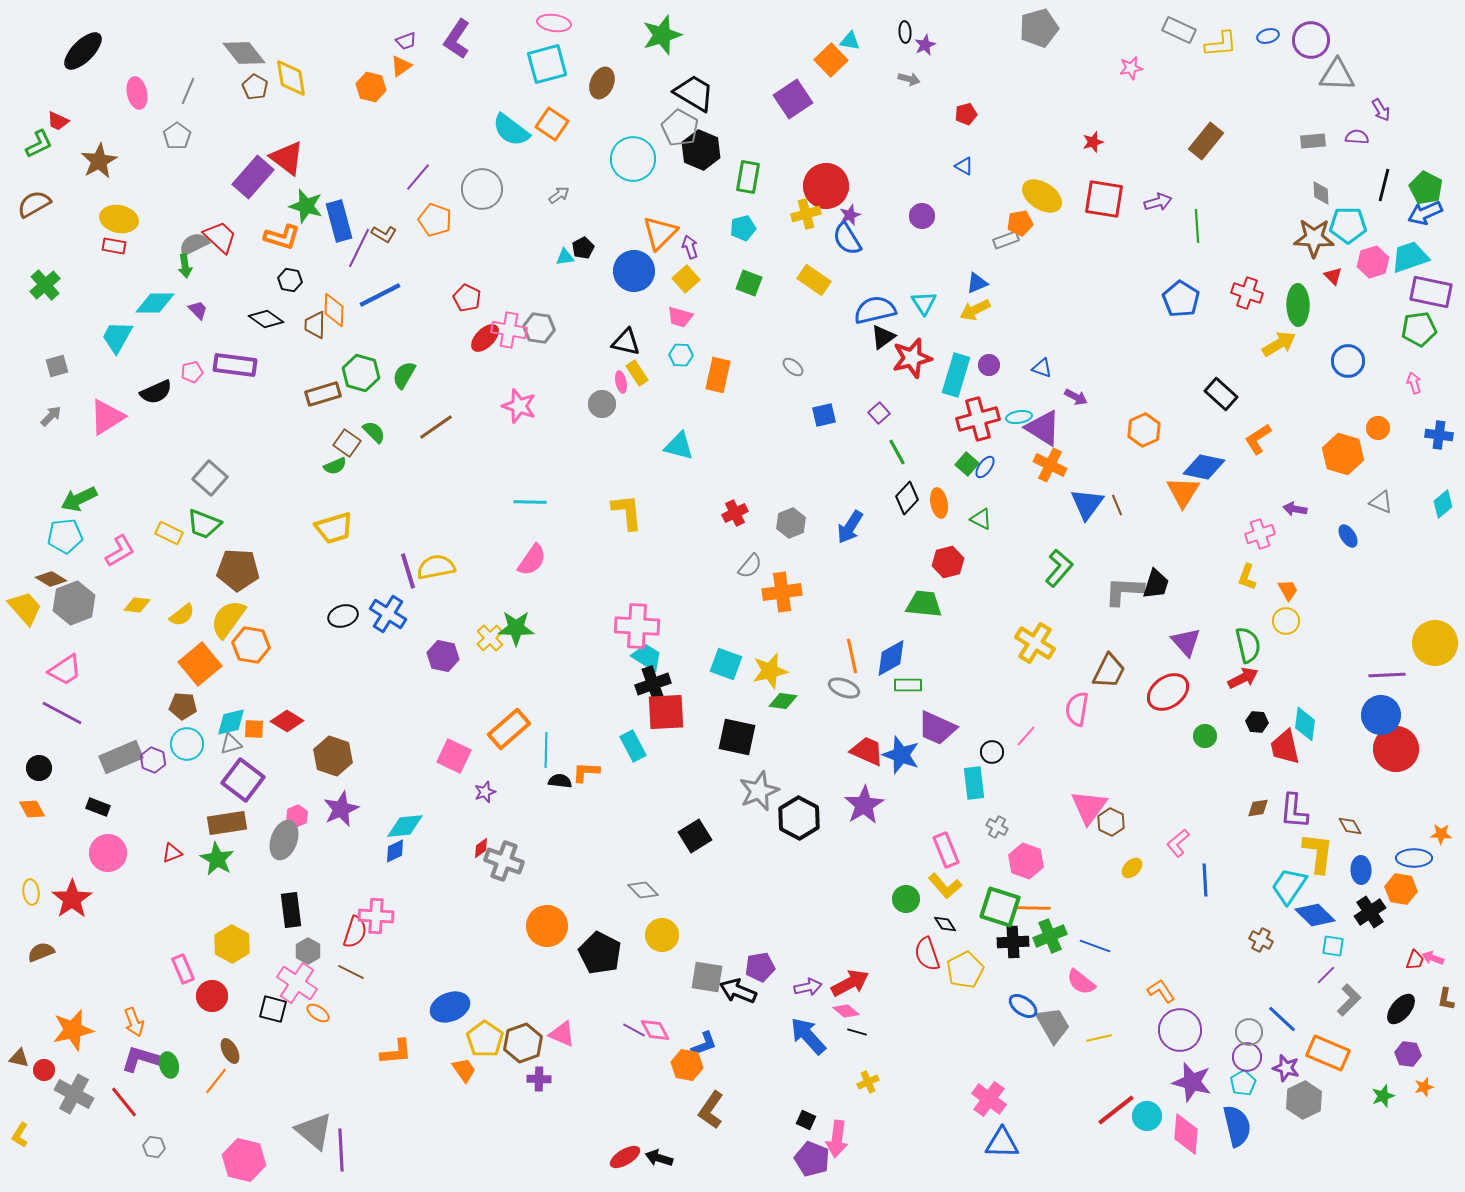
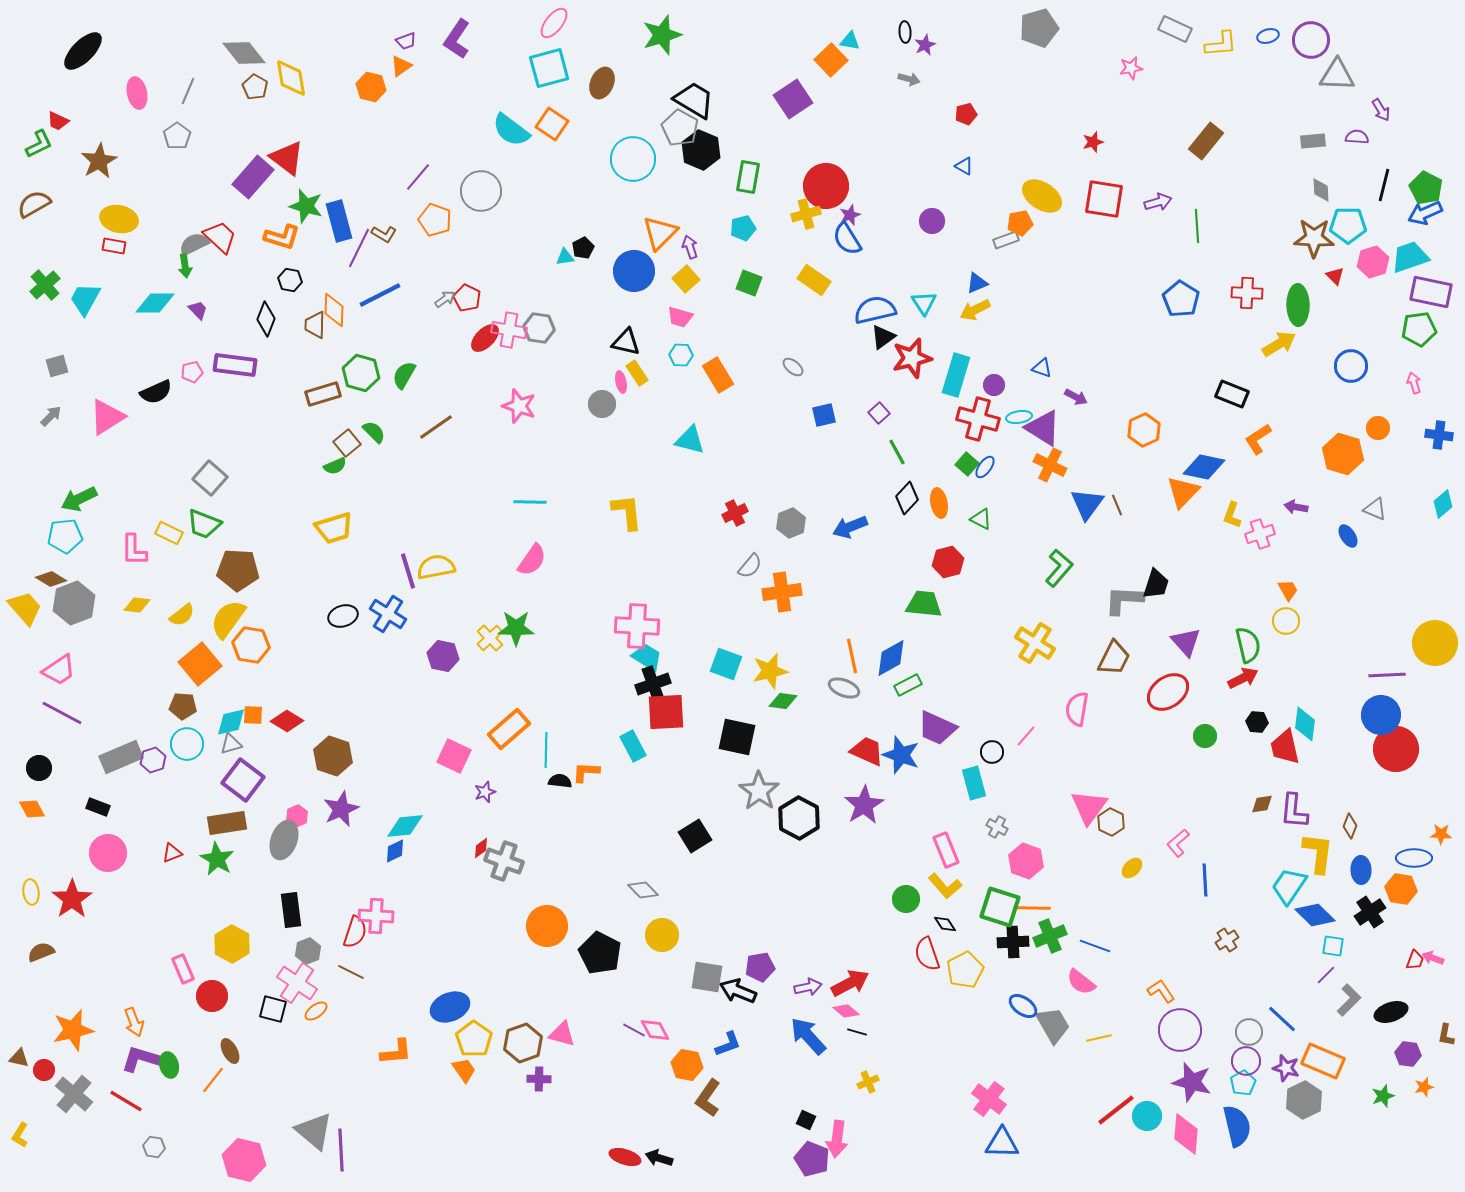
pink ellipse at (554, 23): rotated 60 degrees counterclockwise
gray rectangle at (1179, 30): moved 4 px left, 1 px up
cyan square at (547, 64): moved 2 px right, 4 px down
black trapezoid at (694, 93): moved 7 px down
gray circle at (482, 189): moved 1 px left, 2 px down
gray diamond at (1321, 193): moved 3 px up
gray arrow at (559, 195): moved 114 px left, 104 px down
purple circle at (922, 216): moved 10 px right, 5 px down
red triangle at (1333, 276): moved 2 px right
red cross at (1247, 293): rotated 16 degrees counterclockwise
black diamond at (266, 319): rotated 76 degrees clockwise
cyan trapezoid at (117, 337): moved 32 px left, 38 px up
blue circle at (1348, 361): moved 3 px right, 5 px down
purple circle at (989, 365): moved 5 px right, 20 px down
orange rectangle at (718, 375): rotated 44 degrees counterclockwise
black rectangle at (1221, 394): moved 11 px right; rotated 20 degrees counterclockwise
red cross at (978, 419): rotated 30 degrees clockwise
brown square at (347, 443): rotated 16 degrees clockwise
cyan triangle at (679, 446): moved 11 px right, 6 px up
orange triangle at (1183, 492): rotated 12 degrees clockwise
gray triangle at (1381, 502): moved 6 px left, 7 px down
purple arrow at (1295, 509): moved 1 px right, 2 px up
blue arrow at (850, 527): rotated 36 degrees clockwise
pink L-shape at (120, 551): moved 14 px right, 1 px up; rotated 120 degrees clockwise
yellow L-shape at (1247, 577): moved 15 px left, 62 px up
gray L-shape at (1124, 591): moved 9 px down
pink trapezoid at (65, 670): moved 6 px left
brown trapezoid at (1109, 671): moved 5 px right, 13 px up
green rectangle at (908, 685): rotated 28 degrees counterclockwise
orange square at (254, 729): moved 1 px left, 14 px up
purple hexagon at (153, 760): rotated 20 degrees clockwise
cyan rectangle at (974, 783): rotated 8 degrees counterclockwise
gray star at (759, 791): rotated 15 degrees counterclockwise
brown diamond at (1258, 808): moved 4 px right, 4 px up
brown diamond at (1350, 826): rotated 50 degrees clockwise
brown cross at (1261, 940): moved 34 px left; rotated 30 degrees clockwise
gray hexagon at (308, 951): rotated 10 degrees clockwise
brown L-shape at (1446, 999): moved 36 px down
black ellipse at (1401, 1009): moved 10 px left, 3 px down; rotated 32 degrees clockwise
orange ellipse at (318, 1013): moved 2 px left, 2 px up; rotated 70 degrees counterclockwise
pink triangle at (562, 1034): rotated 8 degrees counterclockwise
yellow pentagon at (485, 1039): moved 11 px left
blue L-shape at (704, 1044): moved 24 px right
orange rectangle at (1328, 1053): moved 5 px left, 8 px down
purple circle at (1247, 1057): moved 1 px left, 4 px down
orange line at (216, 1081): moved 3 px left, 1 px up
gray cross at (74, 1094): rotated 12 degrees clockwise
red line at (124, 1102): moved 2 px right, 1 px up; rotated 20 degrees counterclockwise
brown L-shape at (711, 1110): moved 3 px left, 12 px up
red ellipse at (625, 1157): rotated 48 degrees clockwise
